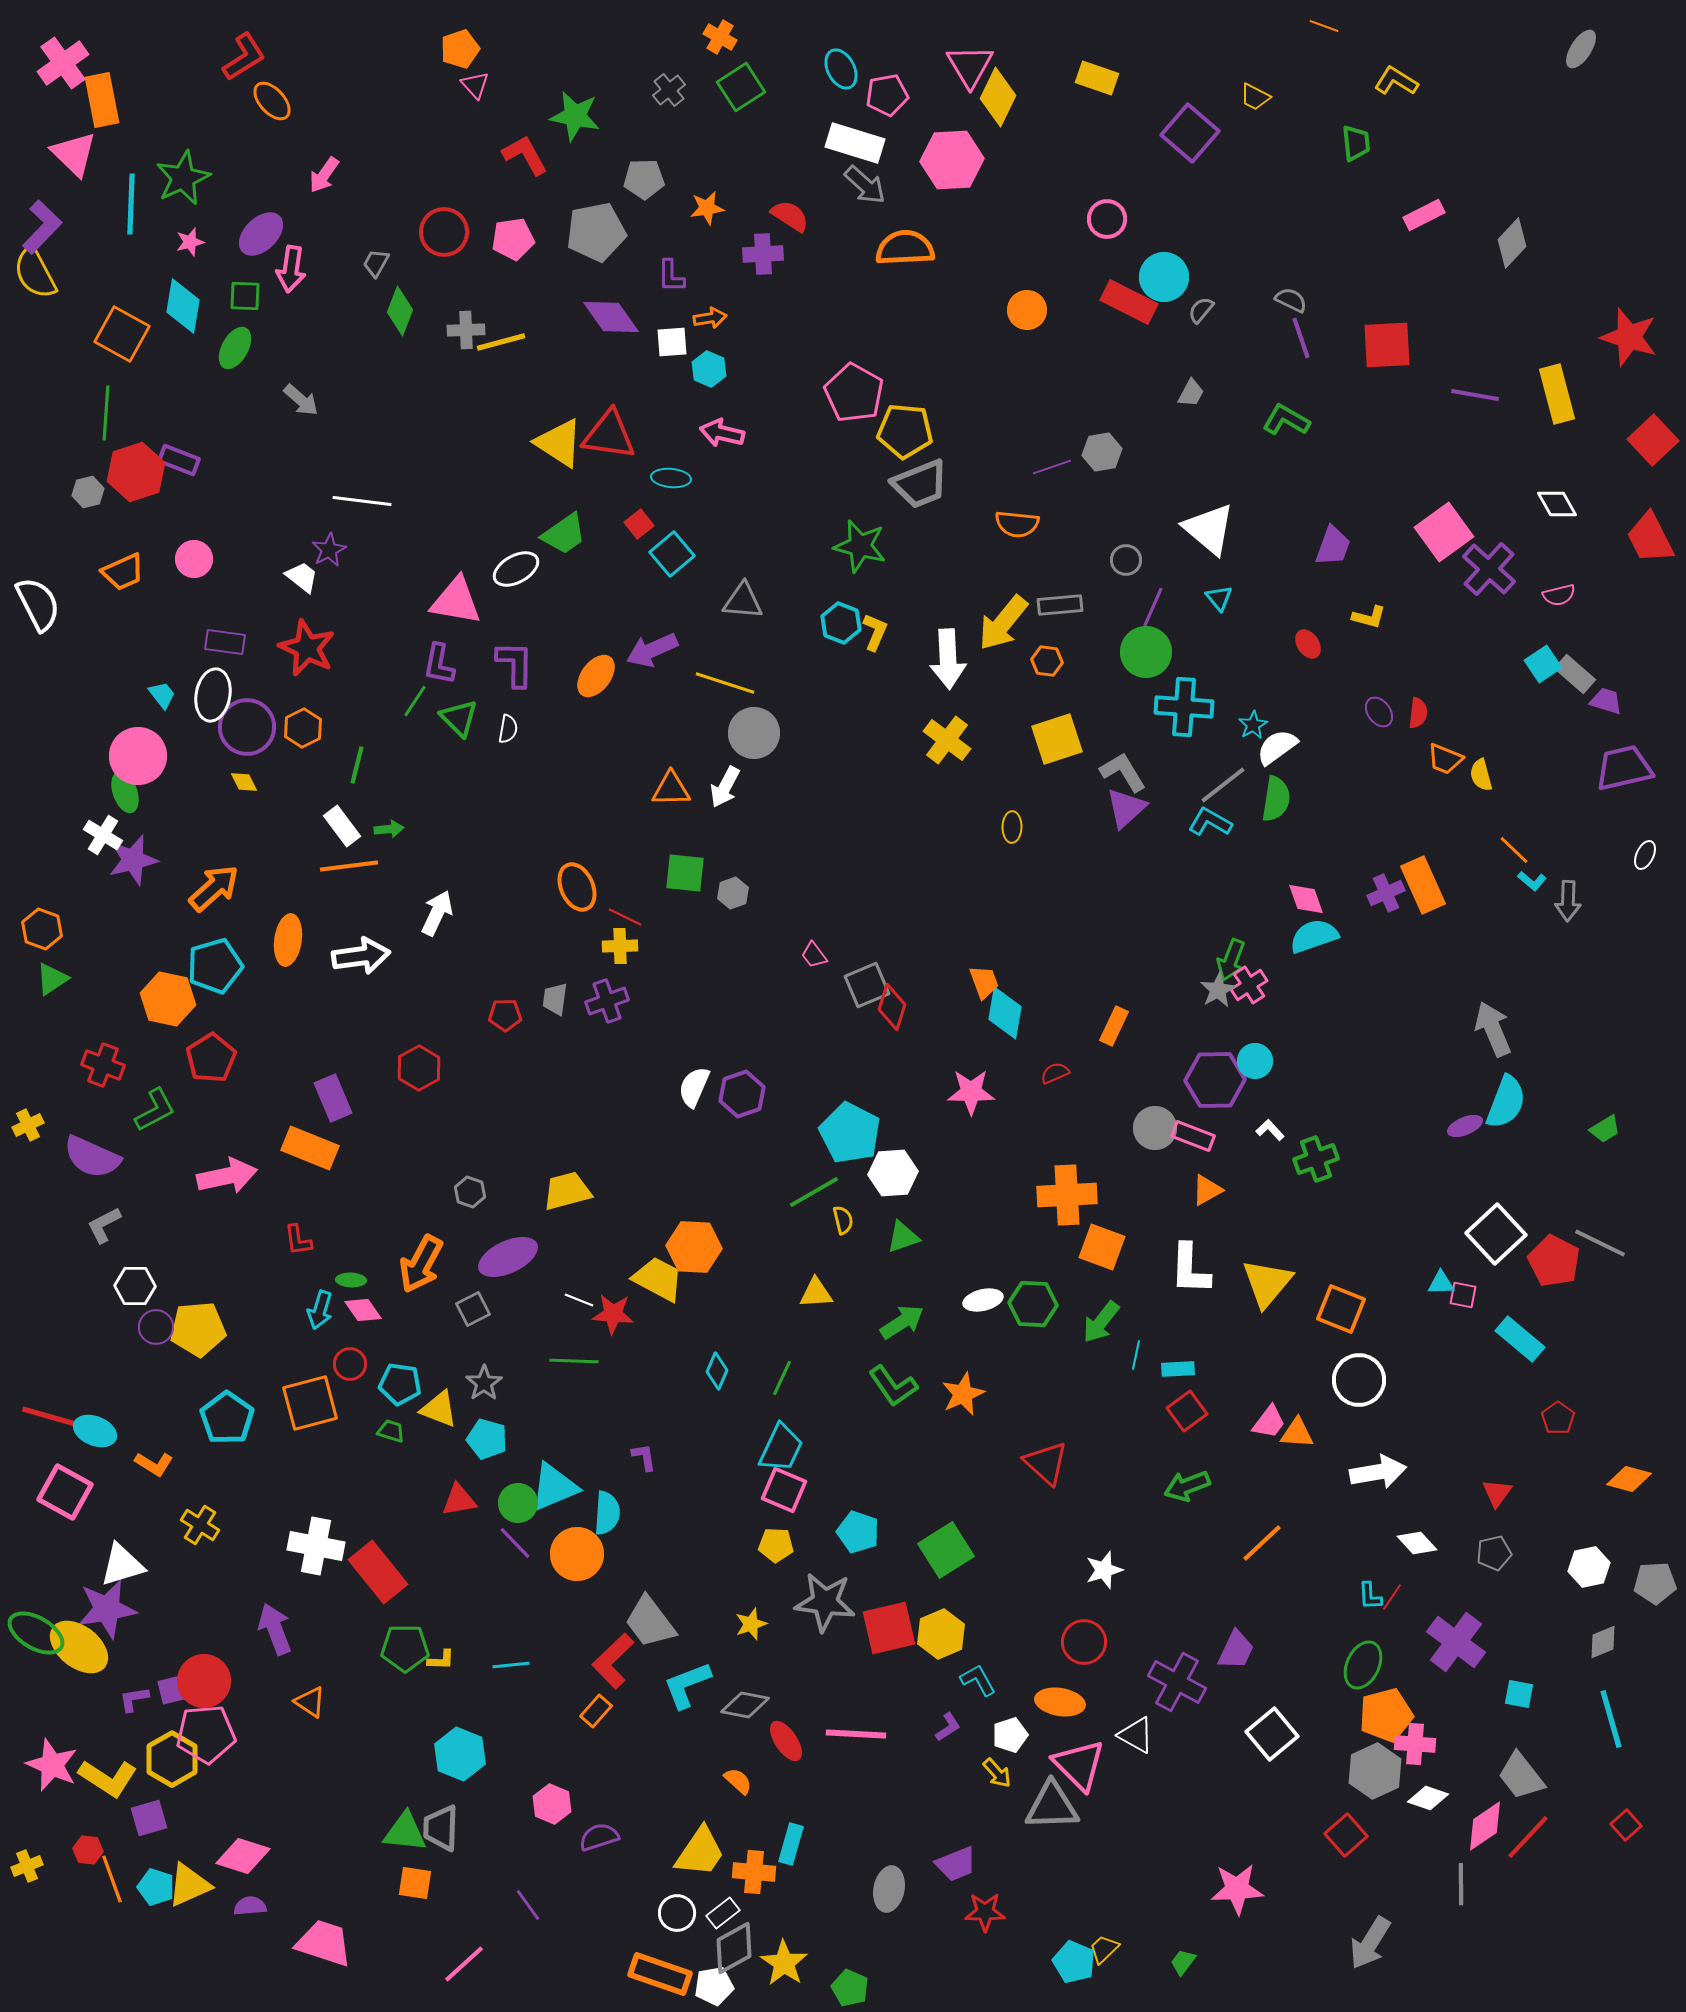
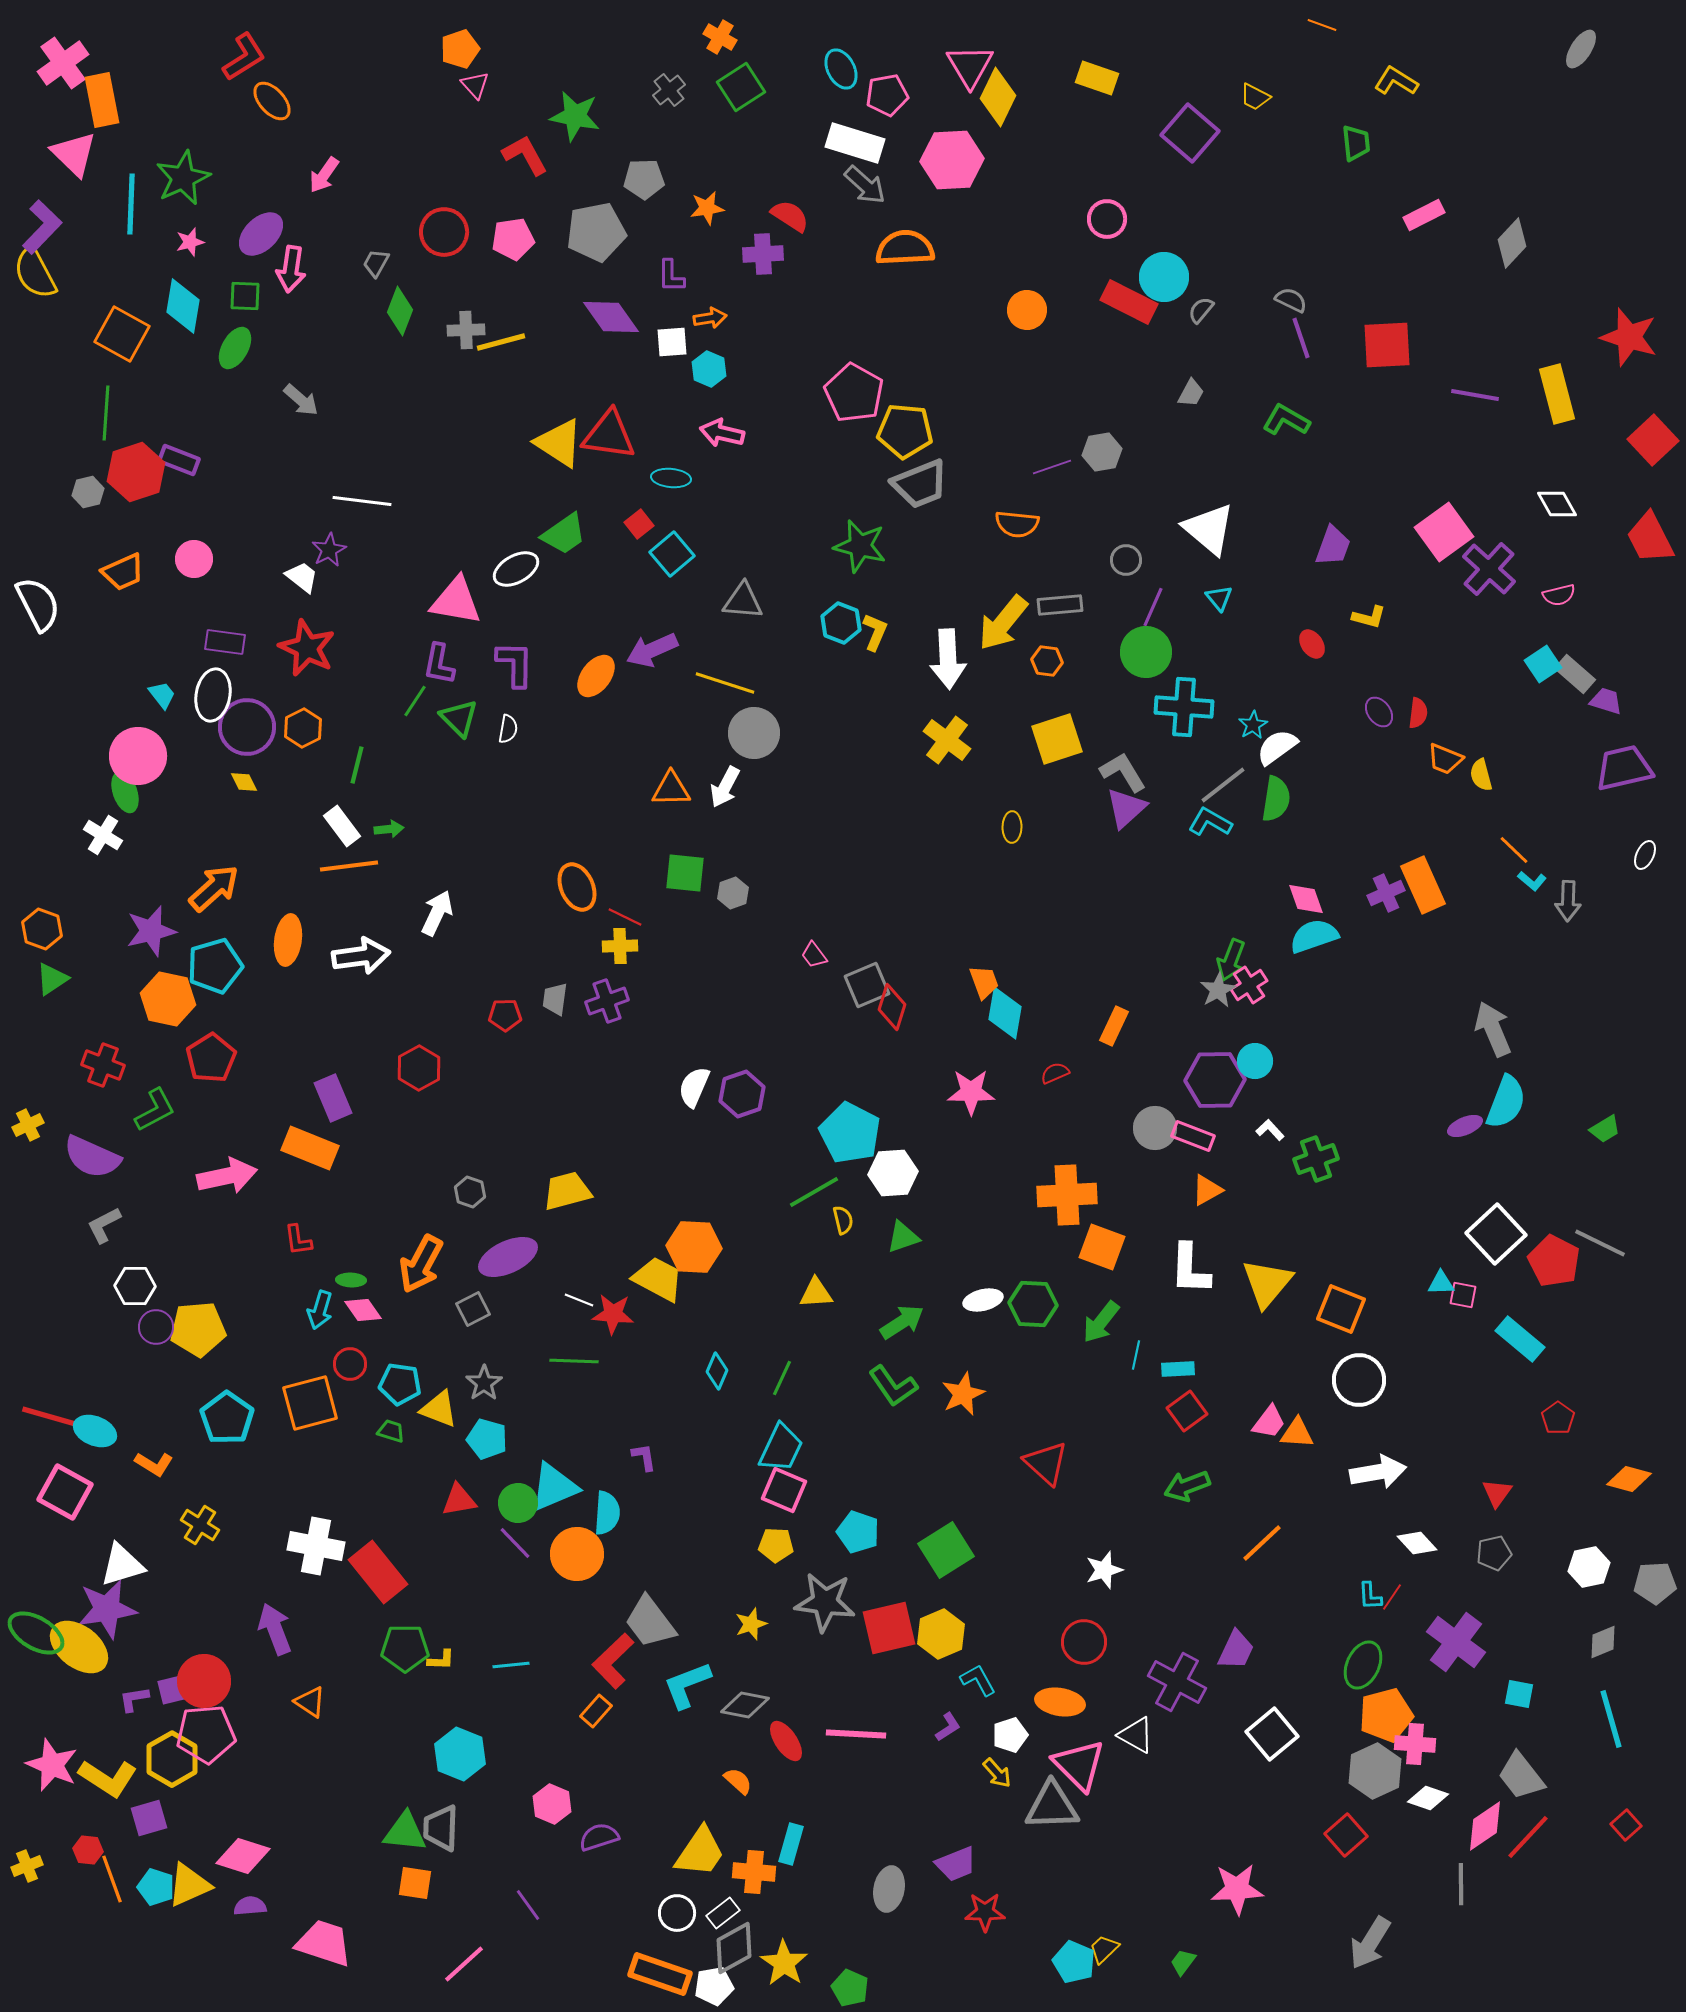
orange line at (1324, 26): moved 2 px left, 1 px up
red ellipse at (1308, 644): moved 4 px right
purple star at (133, 860): moved 18 px right, 71 px down
